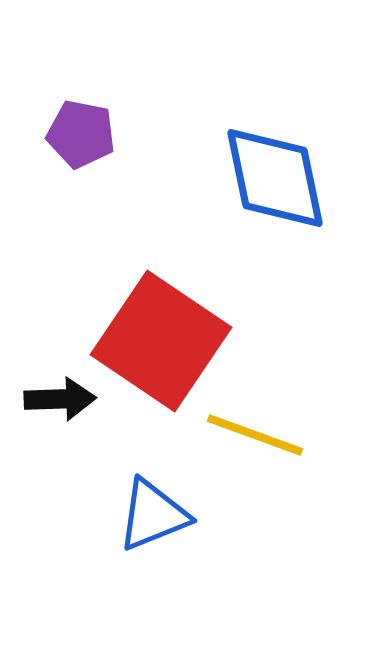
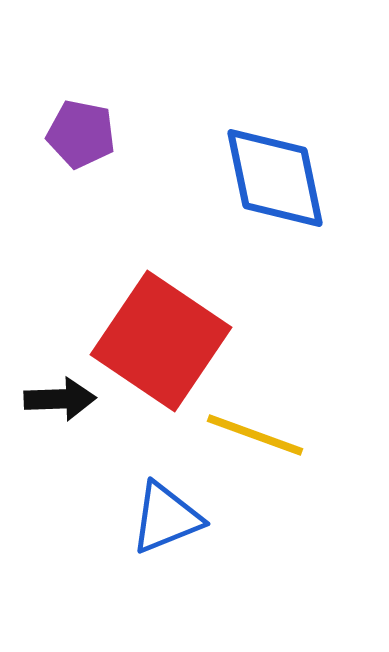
blue triangle: moved 13 px right, 3 px down
